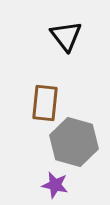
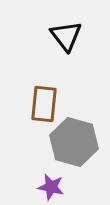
brown rectangle: moved 1 px left, 1 px down
purple star: moved 4 px left, 2 px down
